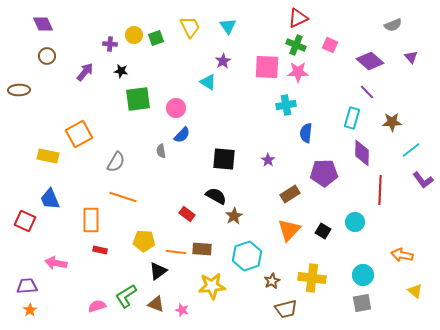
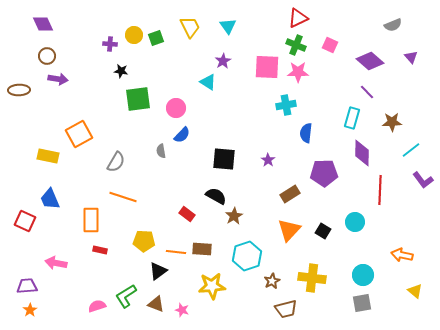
purple arrow at (85, 72): moved 27 px left, 7 px down; rotated 60 degrees clockwise
